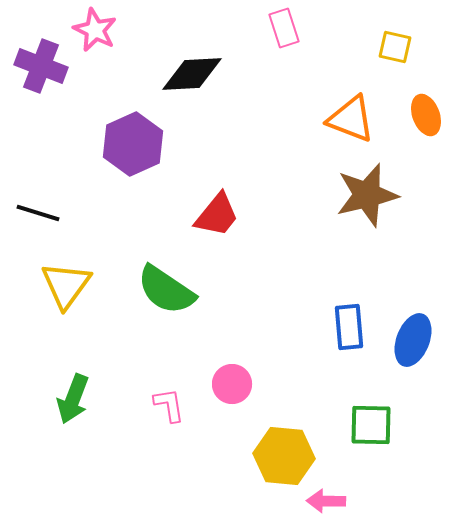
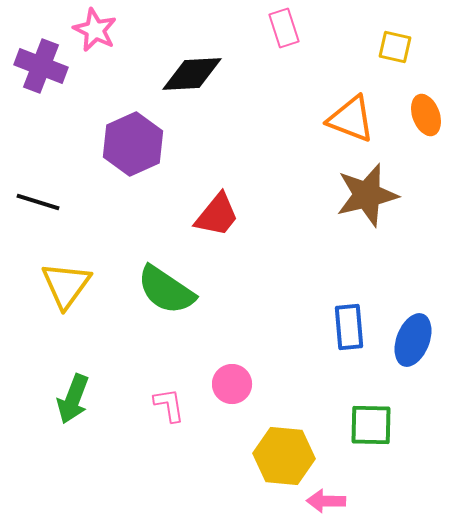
black line: moved 11 px up
